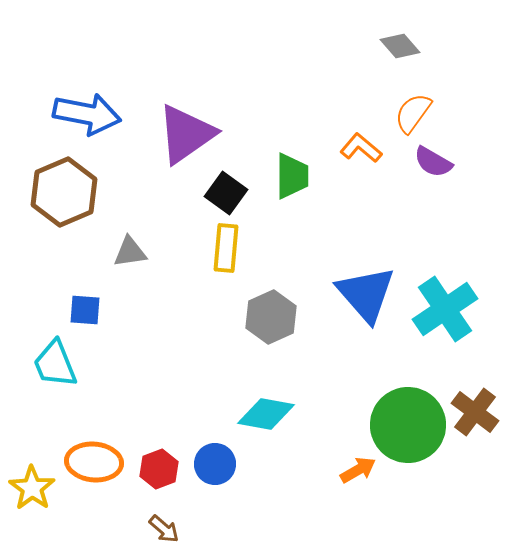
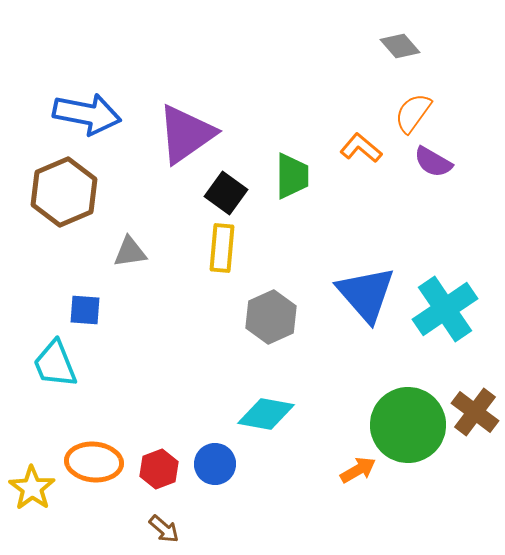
yellow rectangle: moved 4 px left
